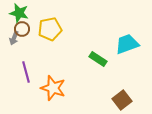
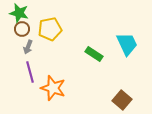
gray arrow: moved 14 px right, 9 px down
cyan trapezoid: rotated 85 degrees clockwise
green rectangle: moved 4 px left, 5 px up
purple line: moved 4 px right
brown square: rotated 12 degrees counterclockwise
